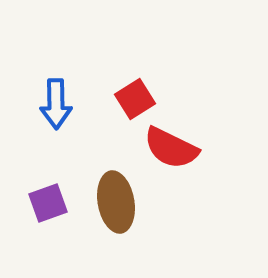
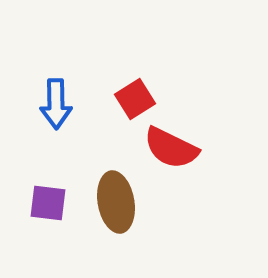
purple square: rotated 27 degrees clockwise
